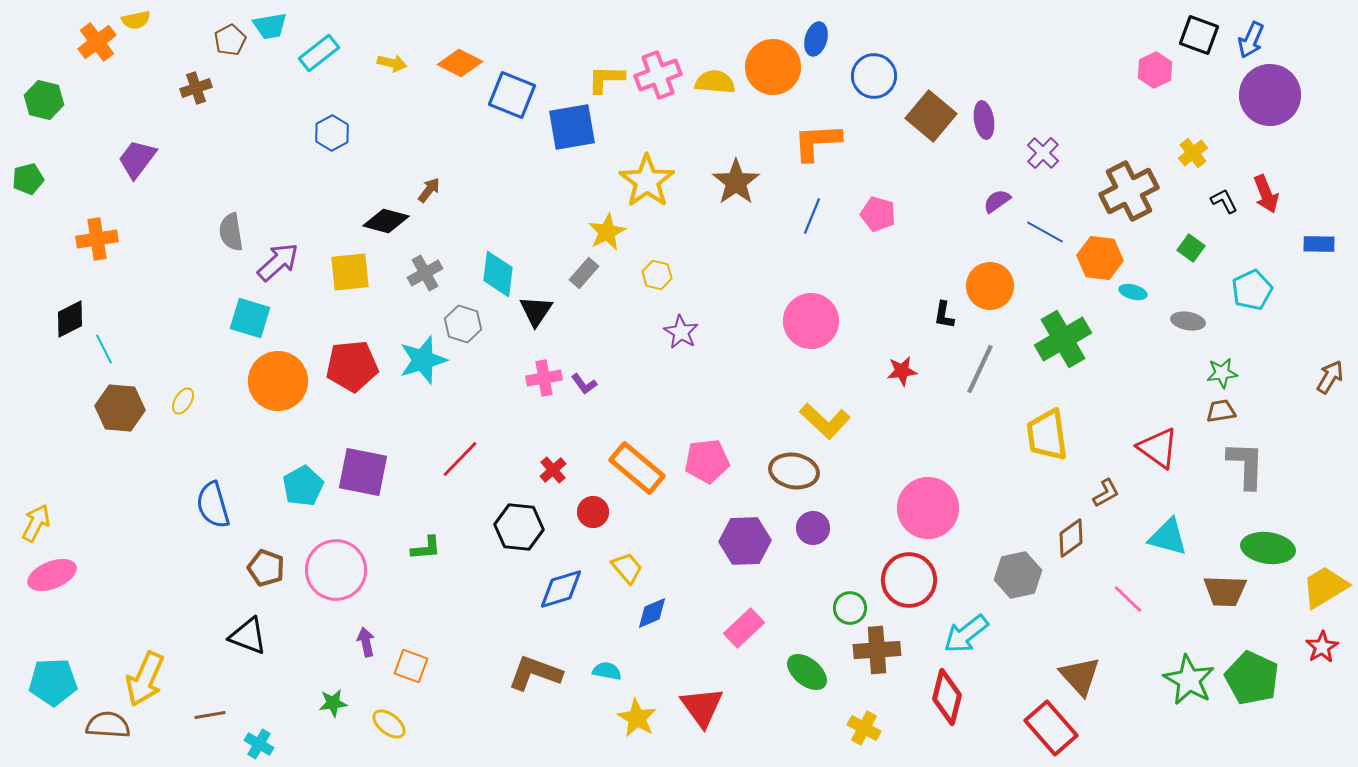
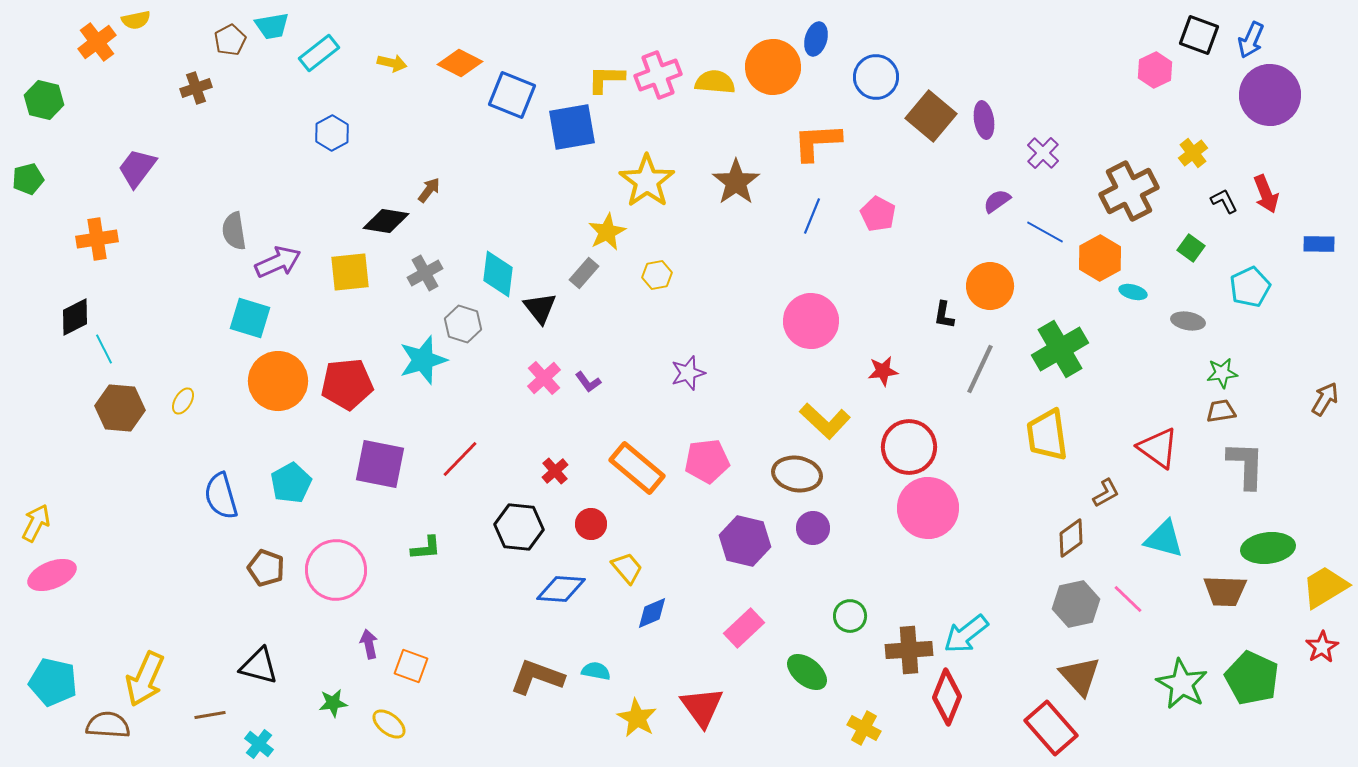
cyan trapezoid at (270, 26): moved 2 px right
blue circle at (874, 76): moved 2 px right, 1 px down
purple trapezoid at (137, 159): moved 9 px down
pink pentagon at (878, 214): rotated 12 degrees clockwise
black diamond at (386, 221): rotated 6 degrees counterclockwise
gray semicircle at (231, 232): moved 3 px right, 1 px up
orange hexagon at (1100, 258): rotated 24 degrees clockwise
purple arrow at (278, 262): rotated 18 degrees clockwise
yellow hexagon at (657, 275): rotated 24 degrees counterclockwise
cyan pentagon at (1252, 290): moved 2 px left, 3 px up
black triangle at (536, 311): moved 4 px right, 3 px up; rotated 12 degrees counterclockwise
black diamond at (70, 319): moved 5 px right, 2 px up
purple star at (681, 332): moved 7 px right, 41 px down; rotated 24 degrees clockwise
green cross at (1063, 339): moved 3 px left, 10 px down
red pentagon at (352, 366): moved 5 px left, 18 px down
red star at (902, 371): moved 19 px left
brown arrow at (1330, 377): moved 5 px left, 22 px down
pink cross at (544, 378): rotated 32 degrees counterclockwise
purple L-shape at (584, 384): moved 4 px right, 2 px up
red cross at (553, 470): moved 2 px right, 1 px down
brown ellipse at (794, 471): moved 3 px right, 3 px down
purple square at (363, 472): moved 17 px right, 8 px up
cyan pentagon at (303, 486): moved 12 px left, 3 px up
blue semicircle at (213, 505): moved 8 px right, 9 px up
red circle at (593, 512): moved 2 px left, 12 px down
cyan triangle at (1168, 537): moved 4 px left, 2 px down
purple hexagon at (745, 541): rotated 15 degrees clockwise
green ellipse at (1268, 548): rotated 15 degrees counterclockwise
gray hexagon at (1018, 575): moved 58 px right, 29 px down
red circle at (909, 580): moved 133 px up
blue diamond at (561, 589): rotated 21 degrees clockwise
green circle at (850, 608): moved 8 px down
black triangle at (248, 636): moved 11 px right, 30 px down; rotated 6 degrees counterclockwise
purple arrow at (366, 642): moved 3 px right, 2 px down
brown cross at (877, 650): moved 32 px right
cyan semicircle at (607, 671): moved 11 px left
brown L-shape at (535, 673): moved 2 px right, 4 px down
green star at (1189, 680): moved 7 px left, 4 px down
cyan pentagon at (53, 682): rotated 15 degrees clockwise
red diamond at (947, 697): rotated 8 degrees clockwise
cyan cross at (259, 744): rotated 8 degrees clockwise
